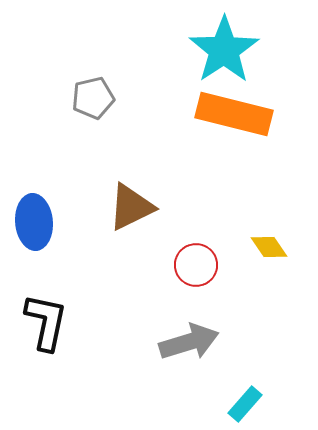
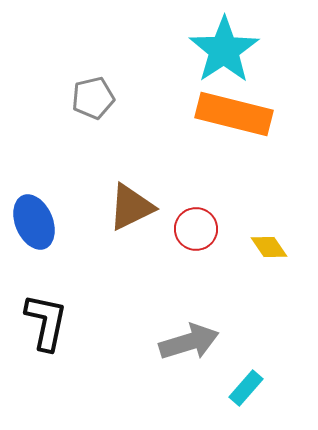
blue ellipse: rotated 18 degrees counterclockwise
red circle: moved 36 px up
cyan rectangle: moved 1 px right, 16 px up
